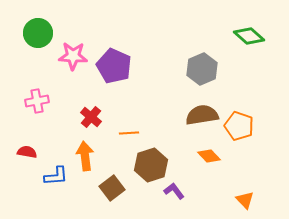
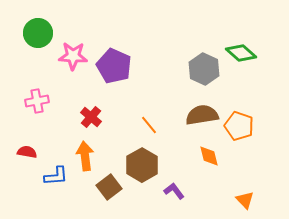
green diamond: moved 8 px left, 17 px down
gray hexagon: moved 2 px right; rotated 12 degrees counterclockwise
orange line: moved 20 px right, 8 px up; rotated 54 degrees clockwise
orange diamond: rotated 30 degrees clockwise
brown hexagon: moved 9 px left; rotated 12 degrees counterclockwise
brown square: moved 3 px left, 1 px up
